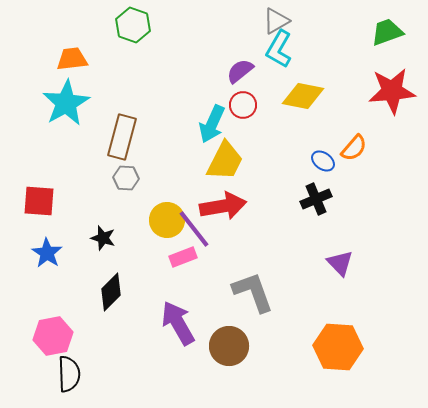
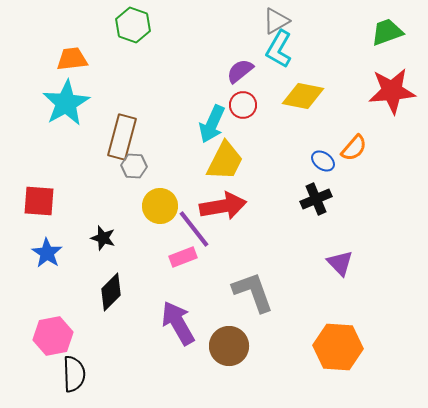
gray hexagon: moved 8 px right, 12 px up
yellow circle: moved 7 px left, 14 px up
black semicircle: moved 5 px right
